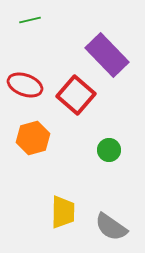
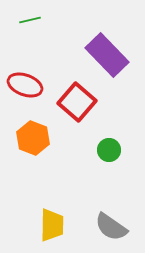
red square: moved 1 px right, 7 px down
orange hexagon: rotated 24 degrees counterclockwise
yellow trapezoid: moved 11 px left, 13 px down
